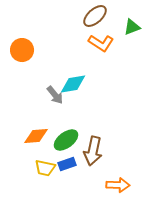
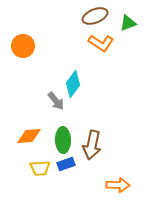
brown ellipse: rotated 20 degrees clockwise
green triangle: moved 4 px left, 4 px up
orange circle: moved 1 px right, 4 px up
cyan diamond: rotated 44 degrees counterclockwise
gray arrow: moved 1 px right, 6 px down
orange diamond: moved 7 px left
green ellipse: moved 3 px left; rotated 55 degrees counterclockwise
brown arrow: moved 1 px left, 6 px up
blue rectangle: moved 1 px left
yellow trapezoid: moved 5 px left; rotated 15 degrees counterclockwise
